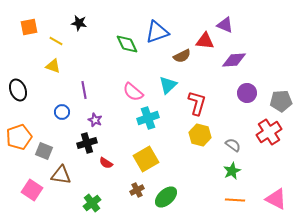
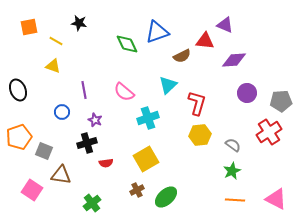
pink semicircle: moved 9 px left
yellow hexagon: rotated 20 degrees counterclockwise
red semicircle: rotated 40 degrees counterclockwise
